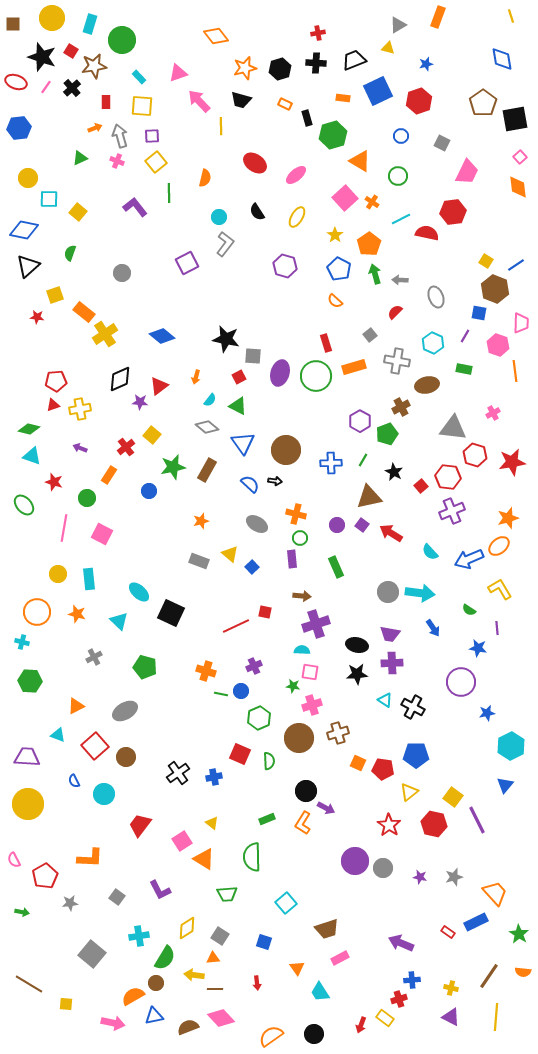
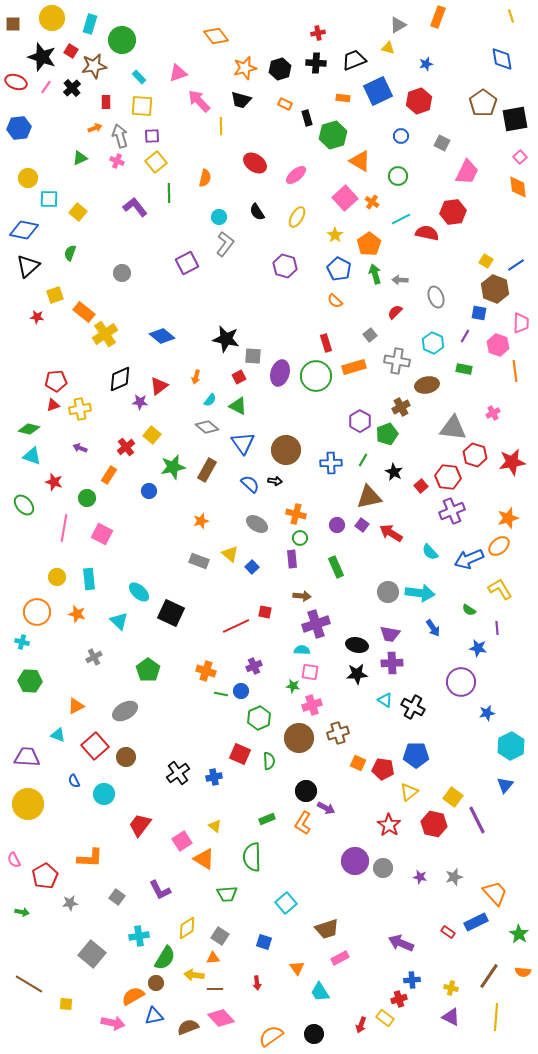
yellow circle at (58, 574): moved 1 px left, 3 px down
green pentagon at (145, 667): moved 3 px right, 3 px down; rotated 20 degrees clockwise
yellow triangle at (212, 823): moved 3 px right, 3 px down
